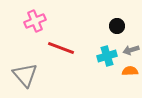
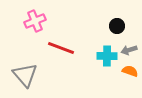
gray arrow: moved 2 px left
cyan cross: rotated 18 degrees clockwise
orange semicircle: rotated 21 degrees clockwise
